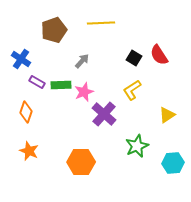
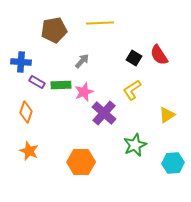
yellow line: moved 1 px left
brown pentagon: rotated 10 degrees clockwise
blue cross: moved 3 px down; rotated 30 degrees counterclockwise
purple cross: moved 1 px up
green star: moved 2 px left, 1 px up
